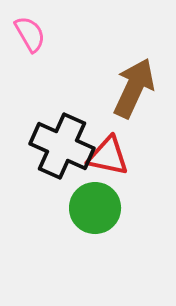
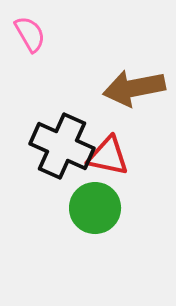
brown arrow: rotated 126 degrees counterclockwise
